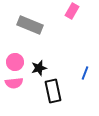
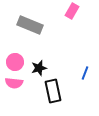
pink semicircle: rotated 12 degrees clockwise
